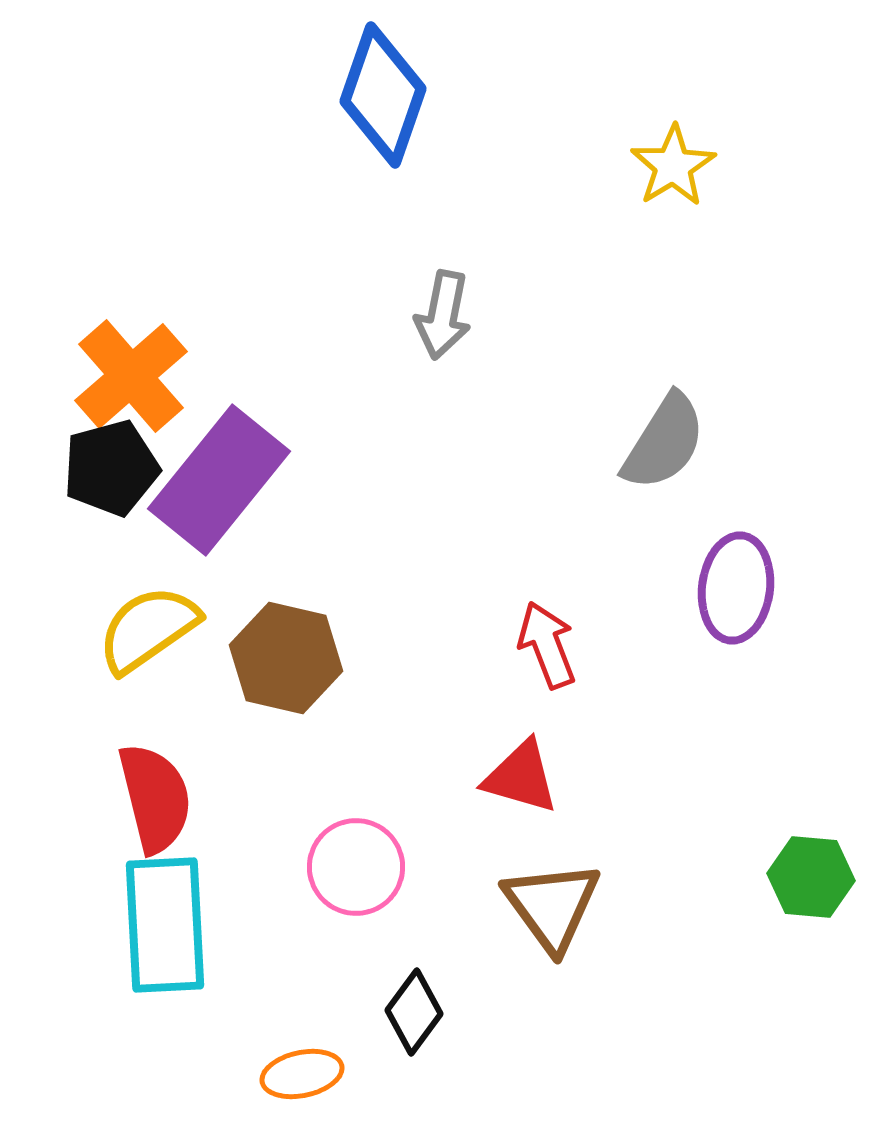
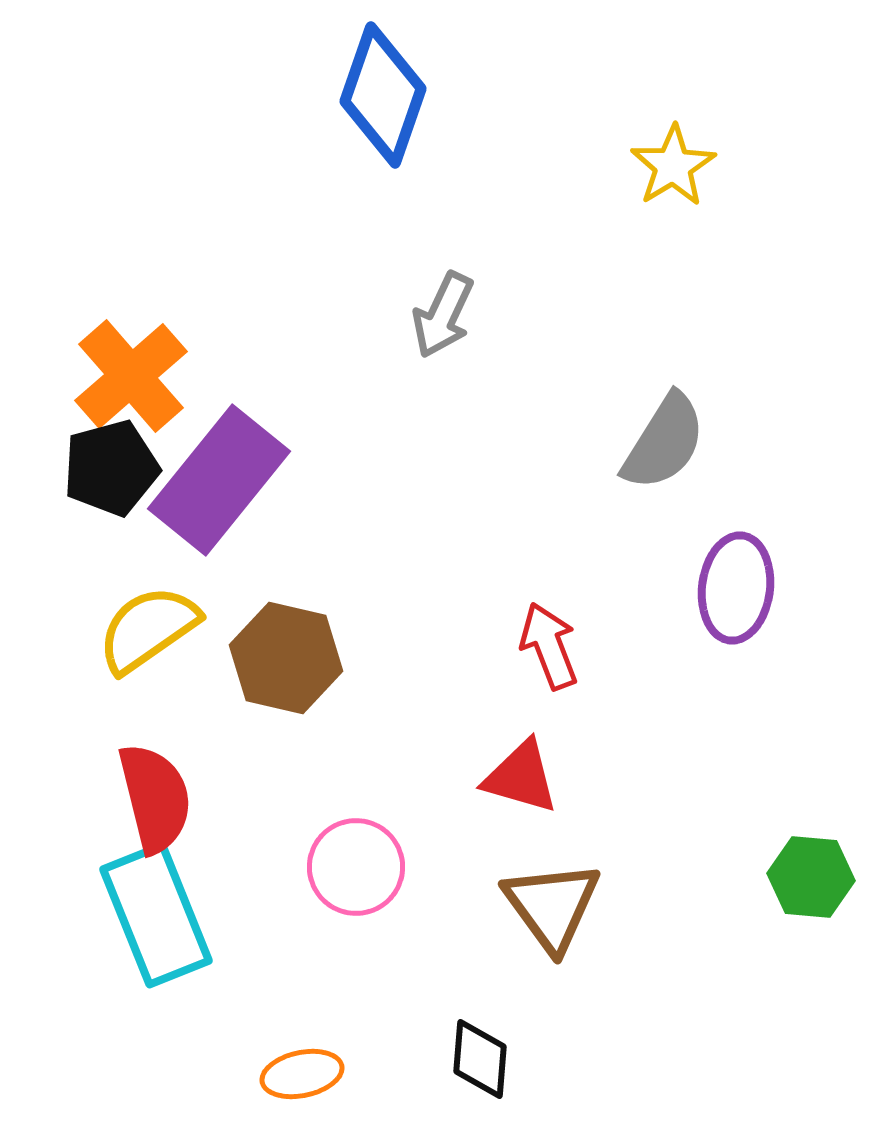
gray arrow: rotated 14 degrees clockwise
red arrow: moved 2 px right, 1 px down
cyan rectangle: moved 9 px left, 10 px up; rotated 19 degrees counterclockwise
black diamond: moved 66 px right, 47 px down; rotated 32 degrees counterclockwise
